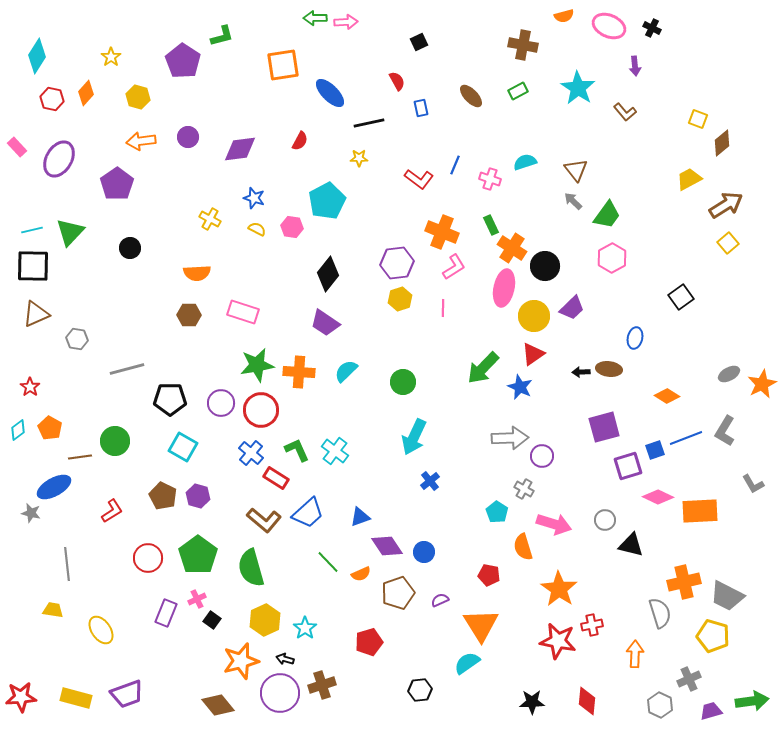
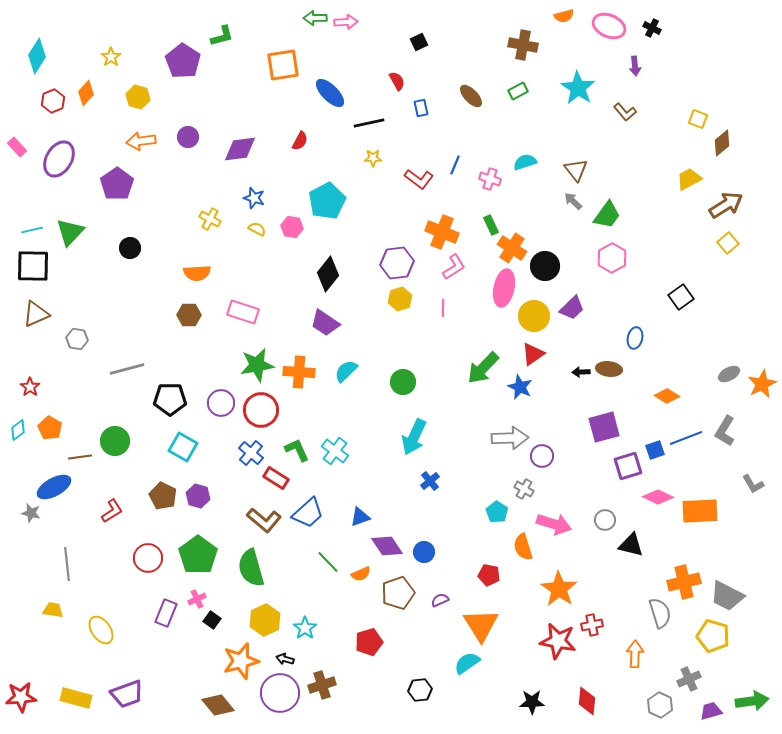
red hexagon at (52, 99): moved 1 px right, 2 px down; rotated 25 degrees clockwise
yellow star at (359, 158): moved 14 px right
